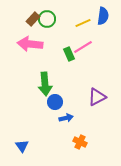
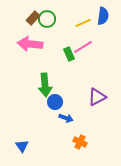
brown rectangle: moved 1 px up
green arrow: moved 1 px down
blue arrow: rotated 32 degrees clockwise
